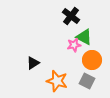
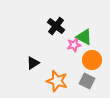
black cross: moved 15 px left, 10 px down
